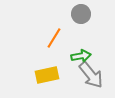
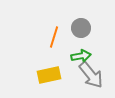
gray circle: moved 14 px down
orange line: moved 1 px up; rotated 15 degrees counterclockwise
yellow rectangle: moved 2 px right
